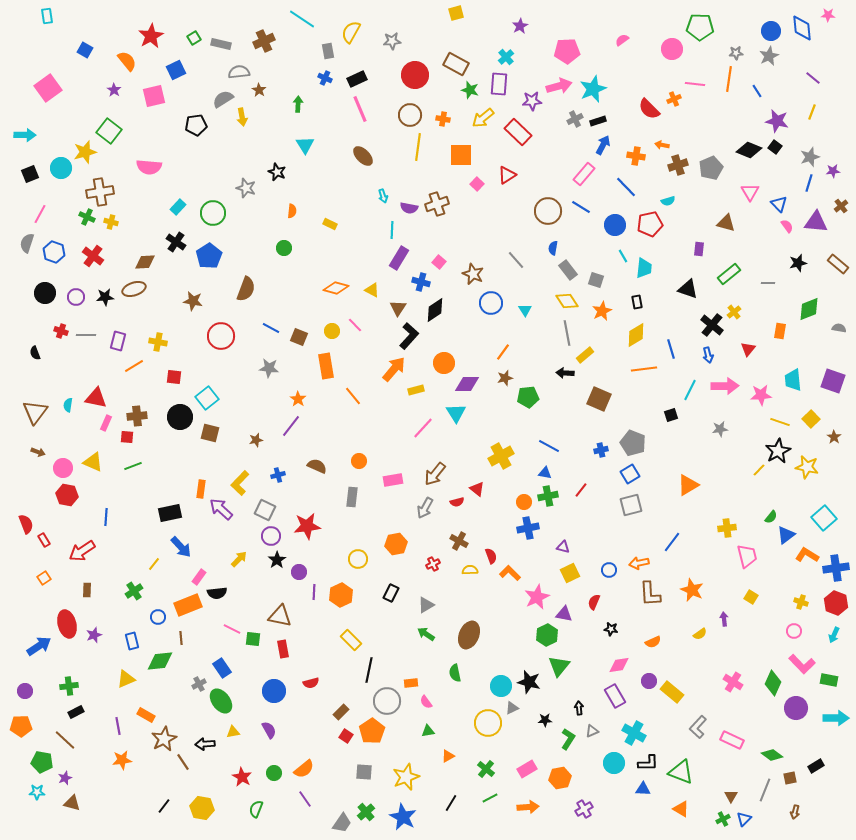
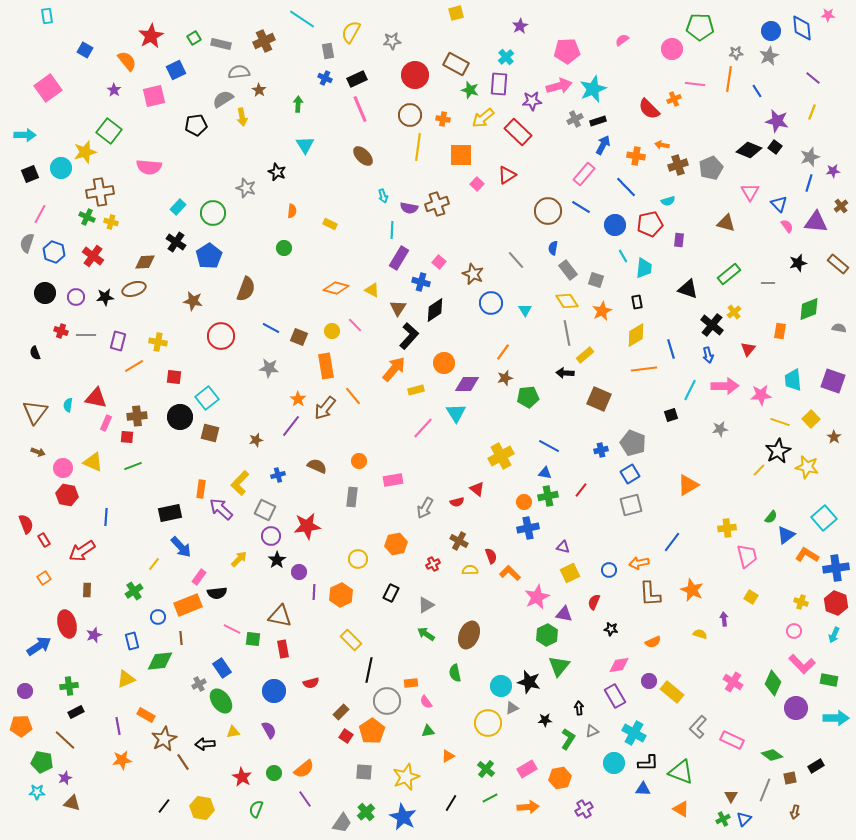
purple rectangle at (699, 249): moved 20 px left, 9 px up
brown arrow at (435, 474): moved 110 px left, 66 px up
yellow semicircle at (700, 634): rotated 128 degrees counterclockwise
